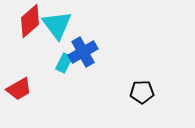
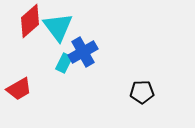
cyan triangle: moved 1 px right, 2 px down
